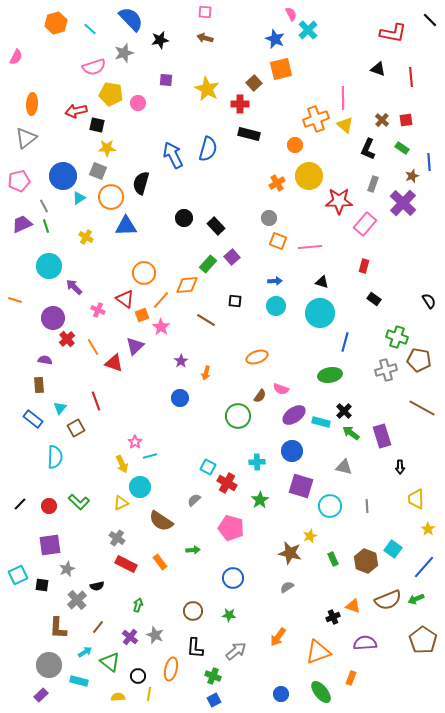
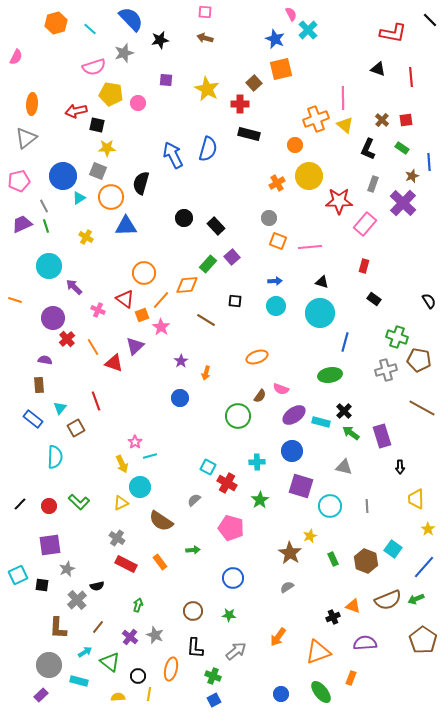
brown star at (290, 553): rotated 20 degrees clockwise
